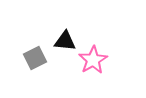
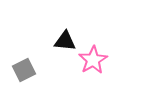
gray square: moved 11 px left, 12 px down
